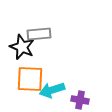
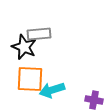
black star: moved 2 px right
purple cross: moved 14 px right
